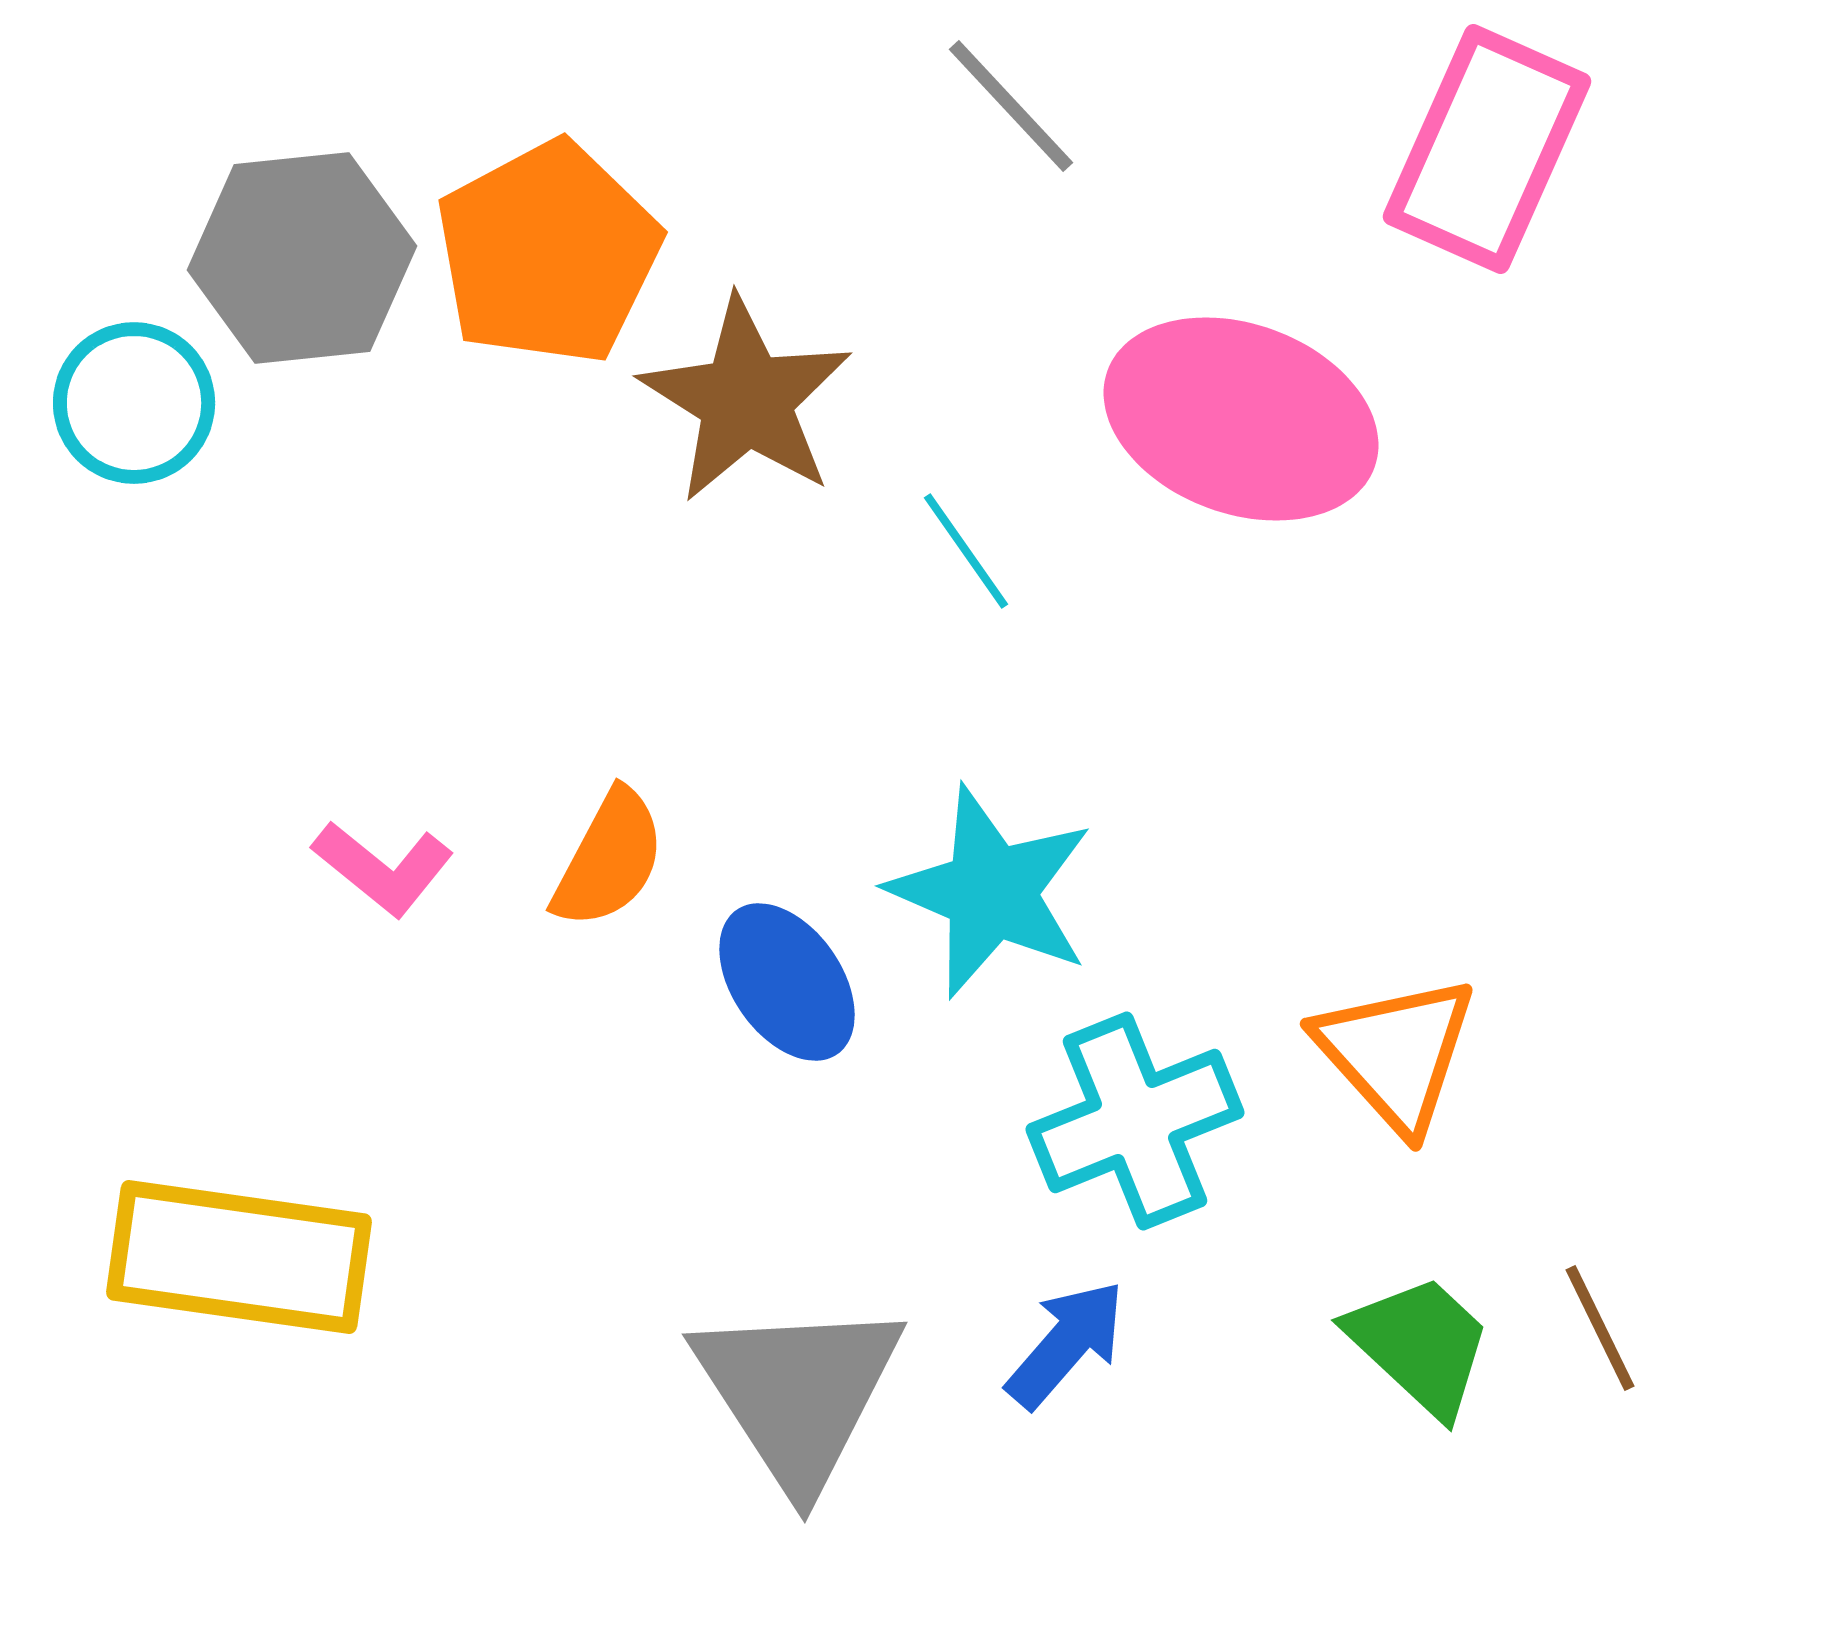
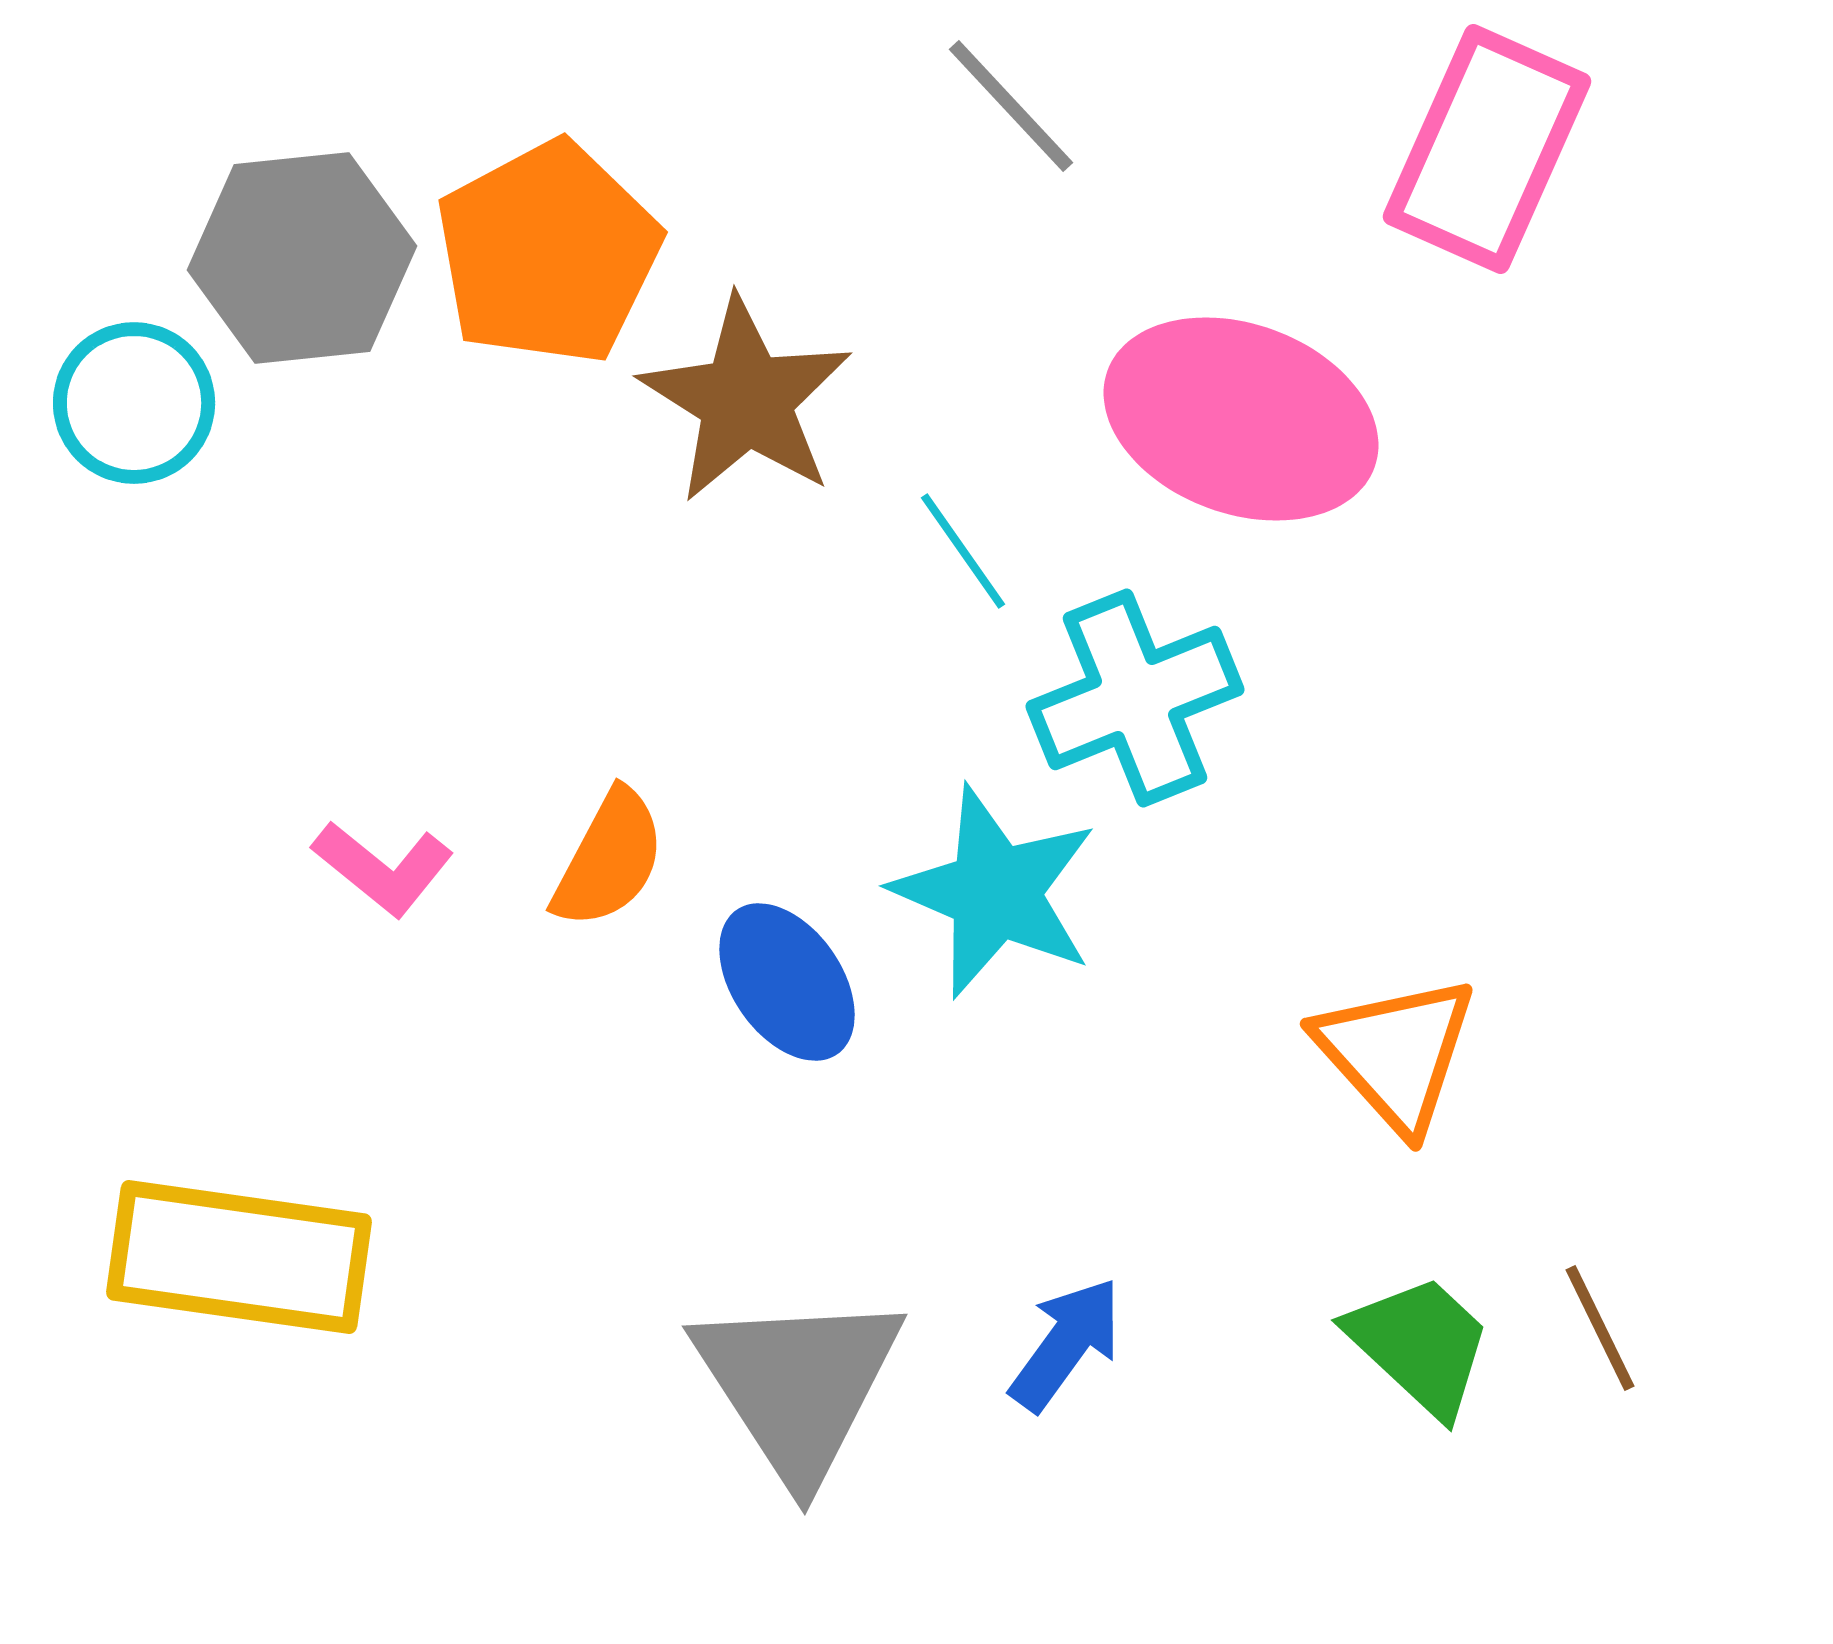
cyan line: moved 3 px left
cyan star: moved 4 px right
cyan cross: moved 423 px up
blue arrow: rotated 5 degrees counterclockwise
gray triangle: moved 8 px up
